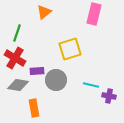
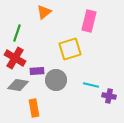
pink rectangle: moved 5 px left, 7 px down
